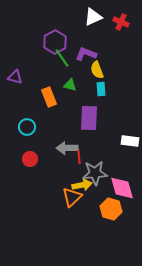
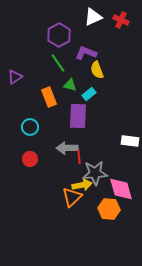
red cross: moved 2 px up
purple hexagon: moved 4 px right, 7 px up
purple L-shape: moved 1 px up
green line: moved 4 px left, 5 px down
purple triangle: rotated 49 degrees counterclockwise
cyan rectangle: moved 12 px left, 5 px down; rotated 56 degrees clockwise
purple rectangle: moved 11 px left, 2 px up
cyan circle: moved 3 px right
pink diamond: moved 1 px left, 1 px down
orange hexagon: moved 2 px left; rotated 10 degrees counterclockwise
